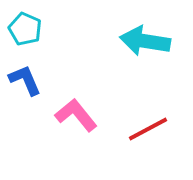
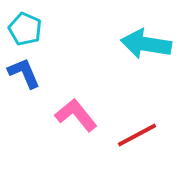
cyan arrow: moved 1 px right, 3 px down
blue L-shape: moved 1 px left, 7 px up
red line: moved 11 px left, 6 px down
